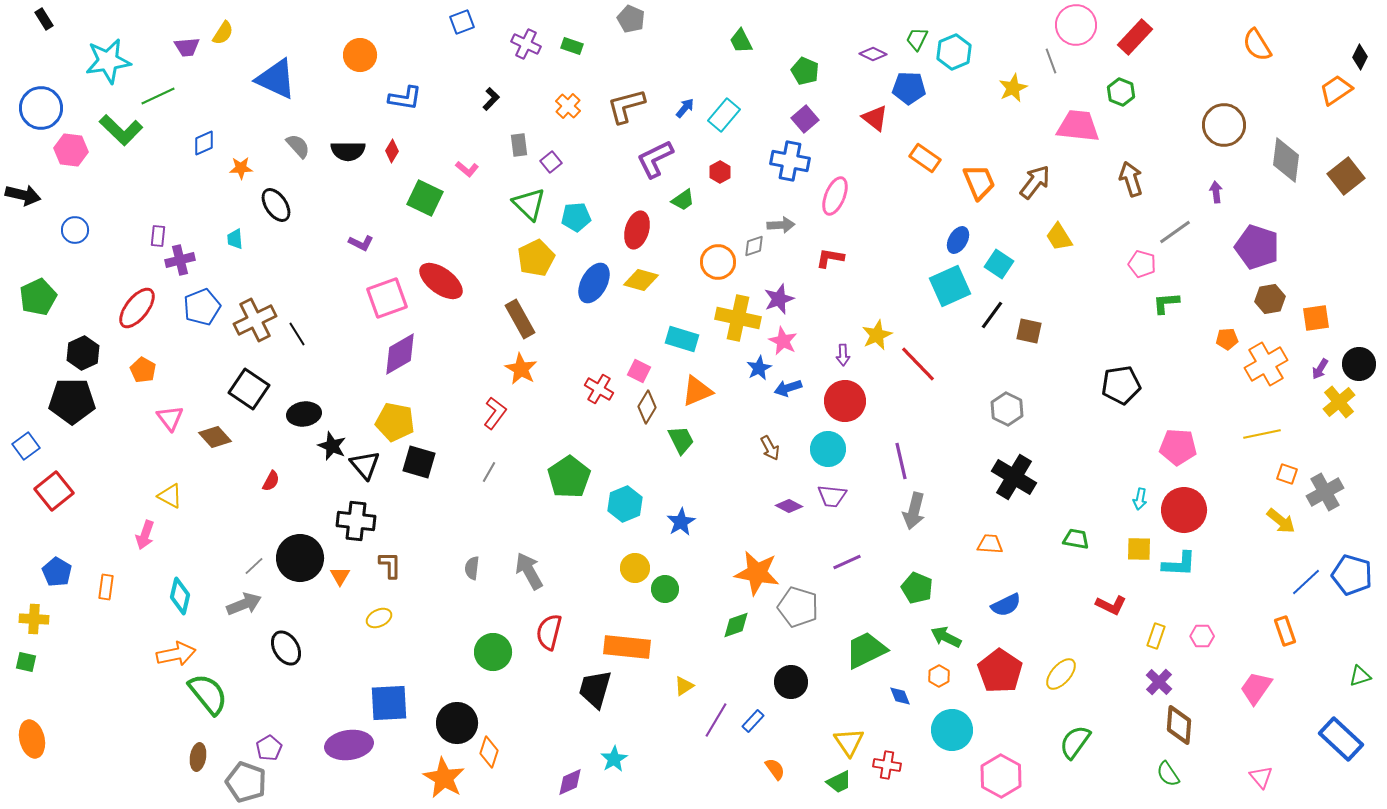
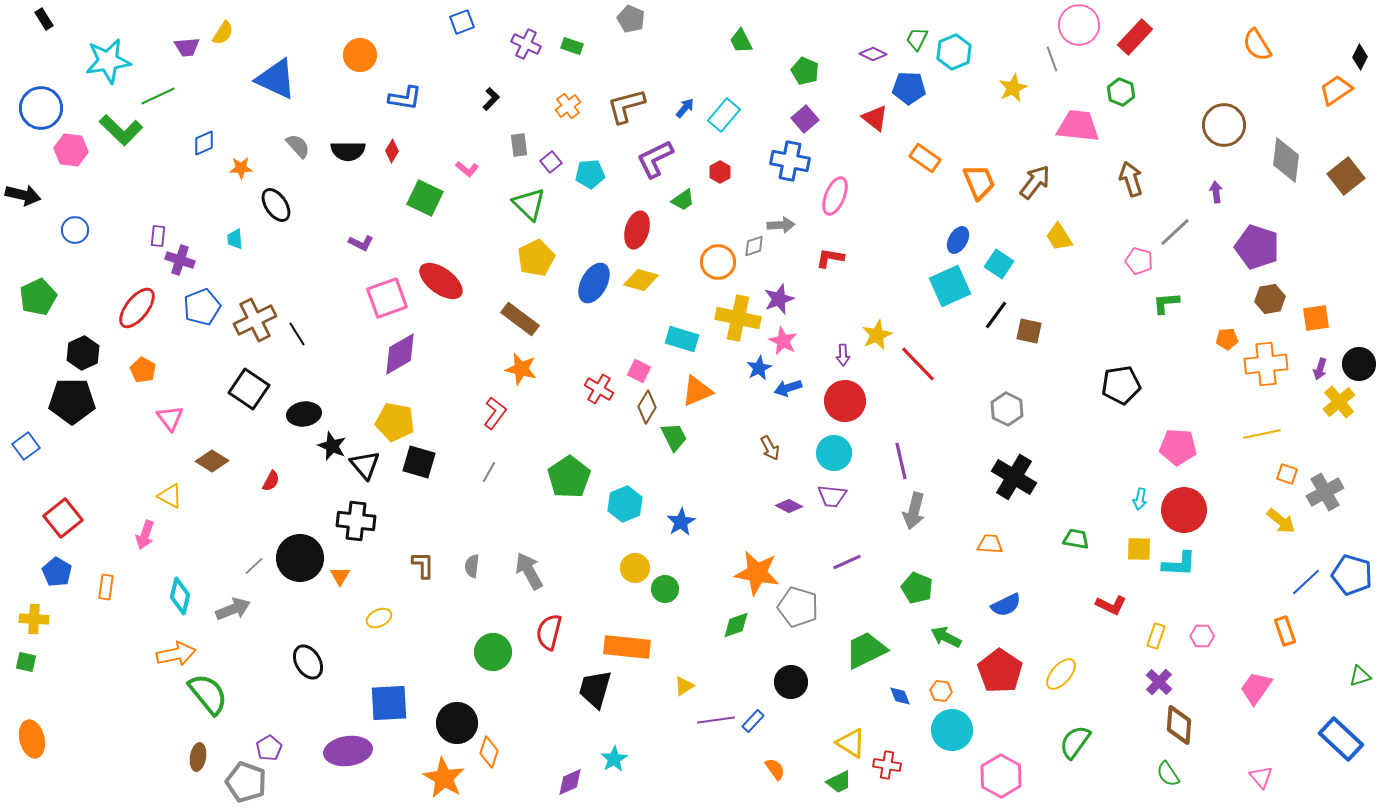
pink circle at (1076, 25): moved 3 px right
gray line at (1051, 61): moved 1 px right, 2 px up
orange cross at (568, 106): rotated 10 degrees clockwise
cyan pentagon at (576, 217): moved 14 px right, 43 px up
gray line at (1175, 232): rotated 8 degrees counterclockwise
purple cross at (180, 260): rotated 32 degrees clockwise
pink pentagon at (1142, 264): moved 3 px left, 3 px up
black line at (992, 315): moved 4 px right
brown rectangle at (520, 319): rotated 24 degrees counterclockwise
orange cross at (1266, 364): rotated 24 degrees clockwise
orange star at (521, 369): rotated 16 degrees counterclockwise
purple arrow at (1320, 369): rotated 15 degrees counterclockwise
brown diamond at (215, 437): moved 3 px left, 24 px down; rotated 16 degrees counterclockwise
green trapezoid at (681, 440): moved 7 px left, 3 px up
cyan circle at (828, 449): moved 6 px right, 4 px down
red square at (54, 491): moved 9 px right, 27 px down
brown L-shape at (390, 565): moved 33 px right
gray semicircle at (472, 568): moved 2 px up
gray arrow at (244, 604): moved 11 px left, 5 px down
black ellipse at (286, 648): moved 22 px right, 14 px down
orange hexagon at (939, 676): moved 2 px right, 15 px down; rotated 25 degrees counterclockwise
purple line at (716, 720): rotated 51 degrees clockwise
yellow triangle at (849, 742): moved 2 px right, 1 px down; rotated 24 degrees counterclockwise
purple ellipse at (349, 745): moved 1 px left, 6 px down
